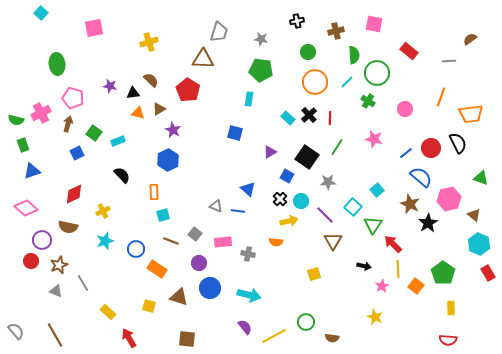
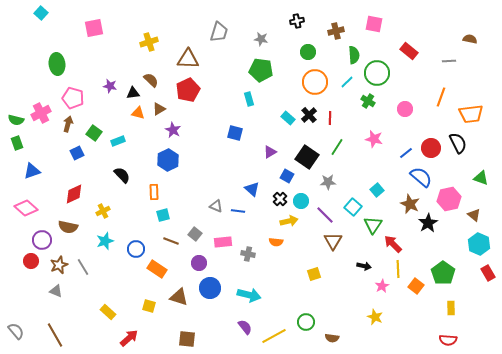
brown semicircle at (470, 39): rotated 48 degrees clockwise
brown triangle at (203, 59): moved 15 px left
red pentagon at (188, 90): rotated 15 degrees clockwise
cyan rectangle at (249, 99): rotated 24 degrees counterclockwise
green rectangle at (23, 145): moved 6 px left, 2 px up
blue triangle at (248, 189): moved 4 px right
gray line at (83, 283): moved 16 px up
red arrow at (129, 338): rotated 78 degrees clockwise
